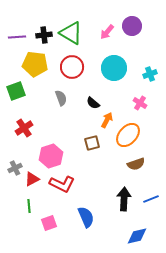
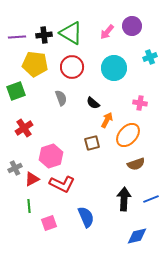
cyan cross: moved 17 px up
pink cross: rotated 24 degrees counterclockwise
